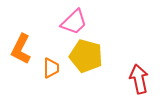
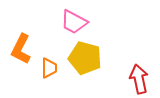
pink trapezoid: rotated 72 degrees clockwise
yellow pentagon: moved 1 px left, 2 px down
orange trapezoid: moved 2 px left
